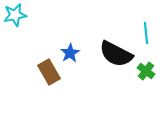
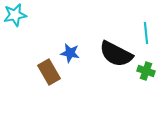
blue star: rotated 30 degrees counterclockwise
green cross: rotated 18 degrees counterclockwise
